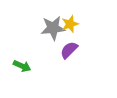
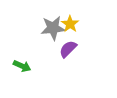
yellow star: rotated 18 degrees counterclockwise
purple semicircle: moved 1 px left, 1 px up
